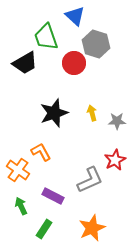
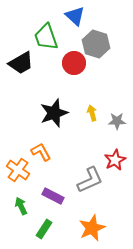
black trapezoid: moved 4 px left
